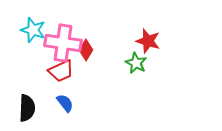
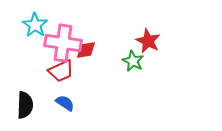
cyan star: moved 2 px right, 5 px up; rotated 15 degrees clockwise
red star: rotated 10 degrees clockwise
red diamond: rotated 50 degrees clockwise
green star: moved 3 px left, 2 px up
blue semicircle: rotated 18 degrees counterclockwise
black semicircle: moved 2 px left, 3 px up
